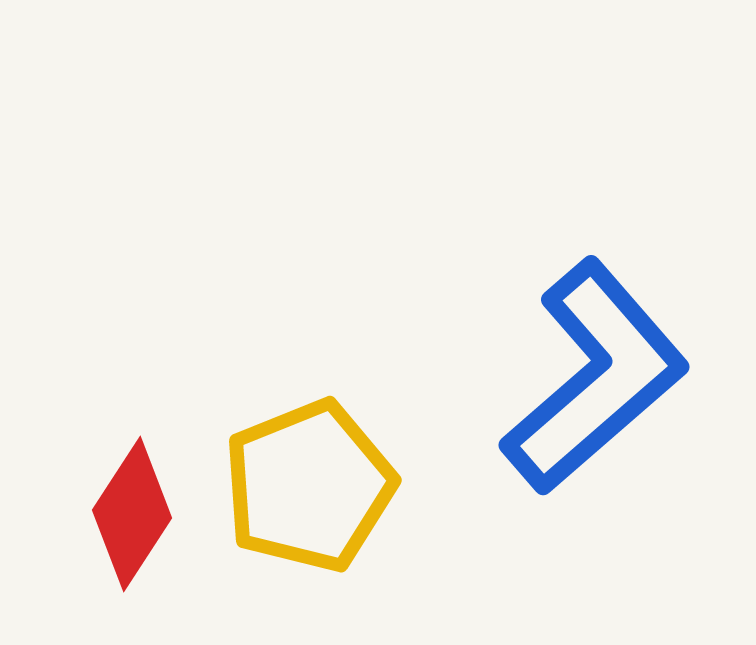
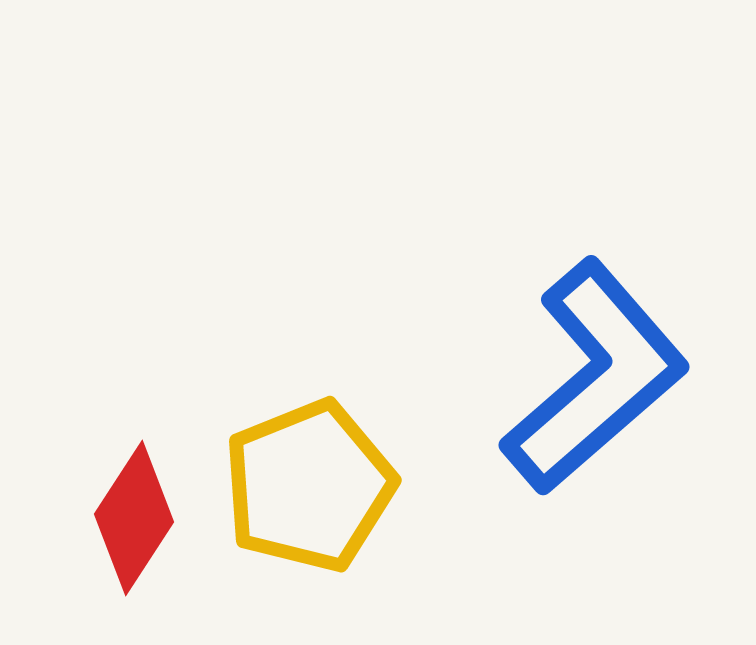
red diamond: moved 2 px right, 4 px down
